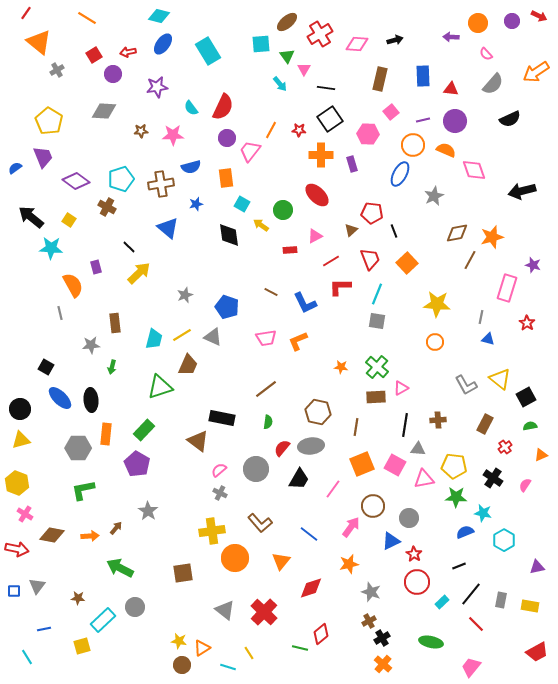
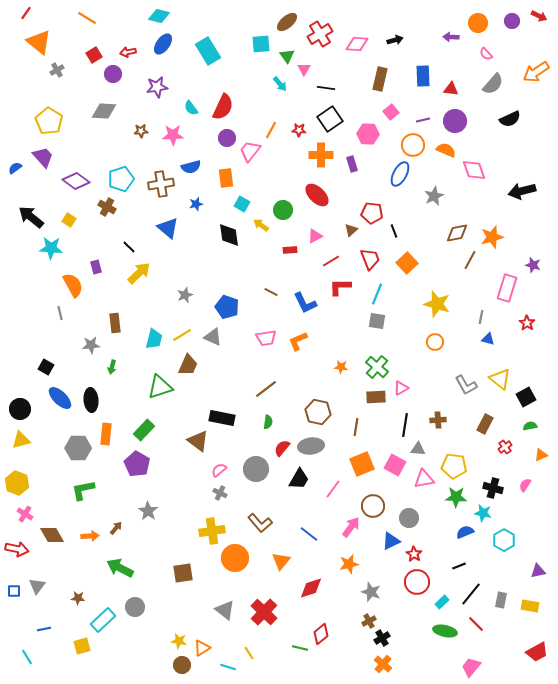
purple trapezoid at (43, 157): rotated 20 degrees counterclockwise
yellow star at (437, 304): rotated 12 degrees clockwise
black cross at (493, 478): moved 10 px down; rotated 18 degrees counterclockwise
brown diamond at (52, 535): rotated 50 degrees clockwise
purple triangle at (537, 567): moved 1 px right, 4 px down
green ellipse at (431, 642): moved 14 px right, 11 px up
